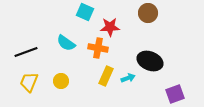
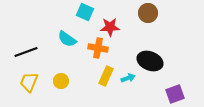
cyan semicircle: moved 1 px right, 4 px up
